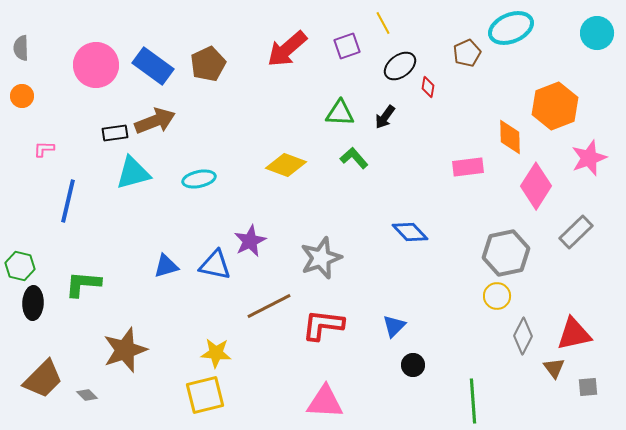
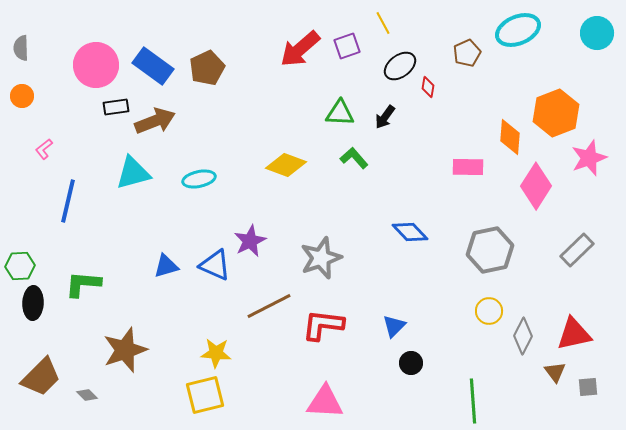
cyan ellipse at (511, 28): moved 7 px right, 2 px down
red arrow at (287, 49): moved 13 px right
brown pentagon at (208, 64): moved 1 px left, 4 px down
orange hexagon at (555, 106): moved 1 px right, 7 px down
black rectangle at (115, 133): moved 1 px right, 26 px up
orange diamond at (510, 137): rotated 6 degrees clockwise
pink L-shape at (44, 149): rotated 40 degrees counterclockwise
pink rectangle at (468, 167): rotated 8 degrees clockwise
gray rectangle at (576, 232): moved 1 px right, 18 px down
gray hexagon at (506, 253): moved 16 px left, 3 px up
blue triangle at (215, 265): rotated 12 degrees clockwise
green hexagon at (20, 266): rotated 16 degrees counterclockwise
yellow circle at (497, 296): moved 8 px left, 15 px down
black circle at (413, 365): moved 2 px left, 2 px up
brown triangle at (554, 368): moved 1 px right, 4 px down
brown trapezoid at (43, 379): moved 2 px left, 2 px up
